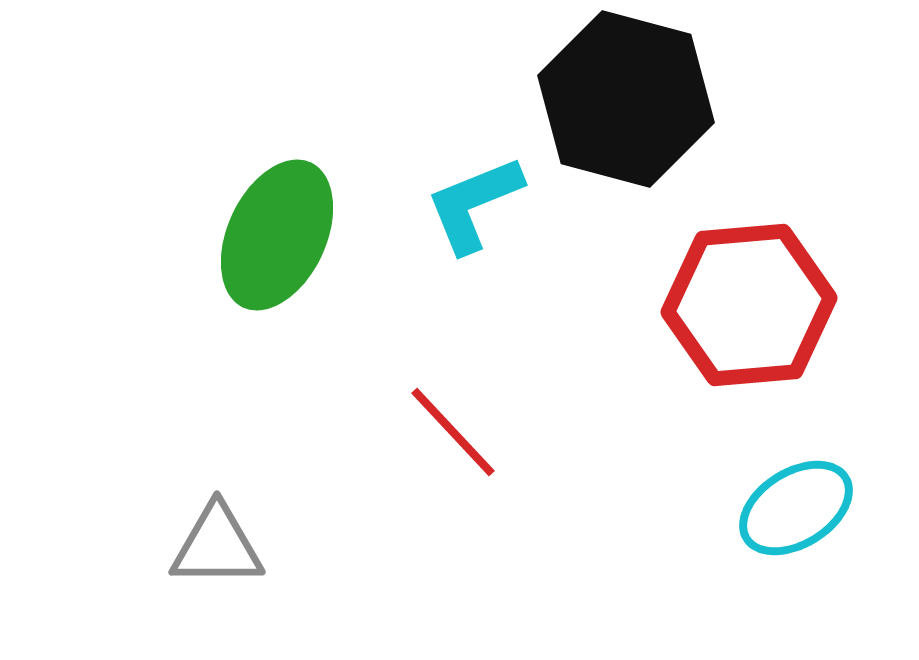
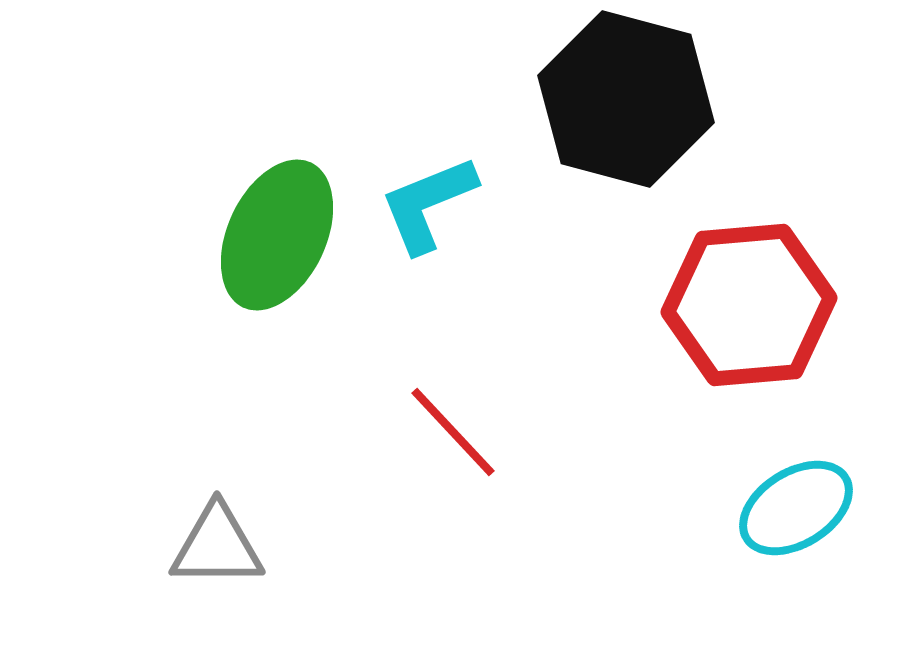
cyan L-shape: moved 46 px left
